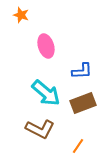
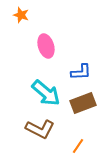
blue L-shape: moved 1 px left, 1 px down
